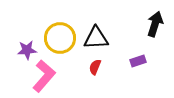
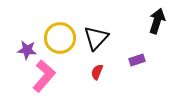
black arrow: moved 2 px right, 3 px up
black triangle: rotated 44 degrees counterclockwise
purple star: rotated 12 degrees clockwise
purple rectangle: moved 1 px left, 1 px up
red semicircle: moved 2 px right, 5 px down
